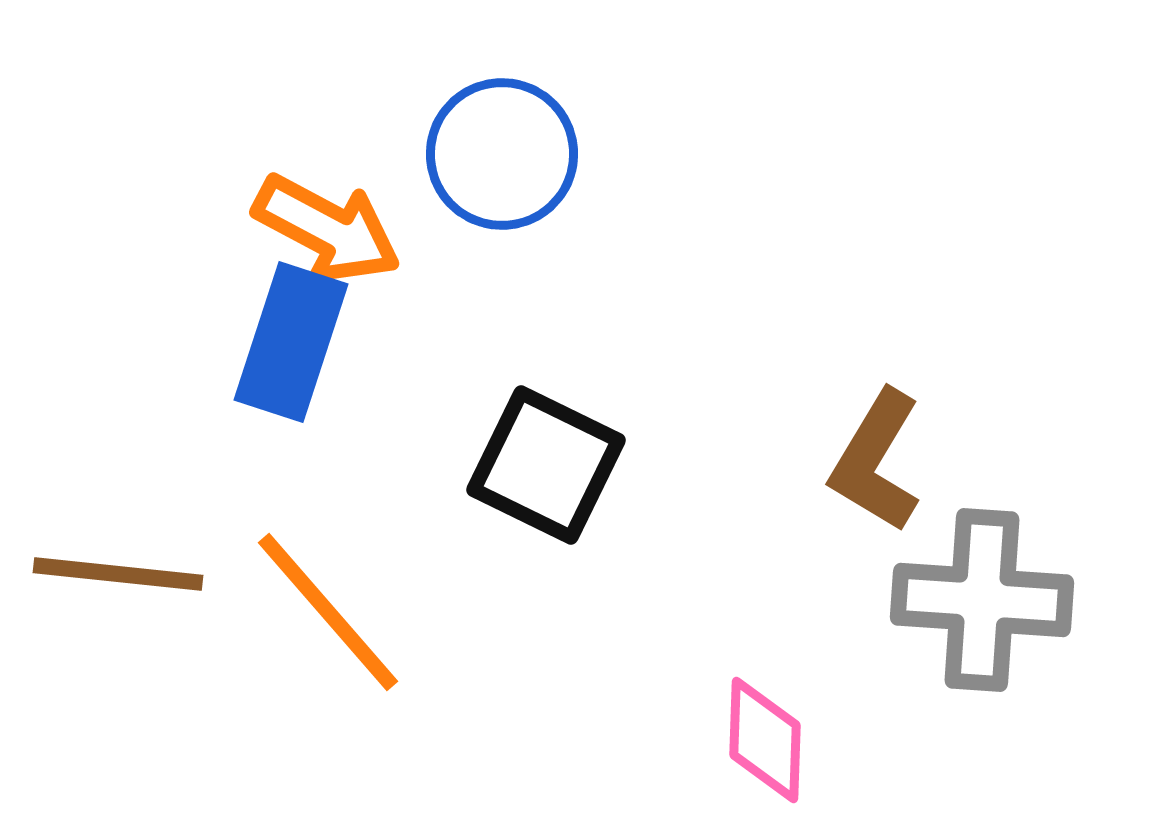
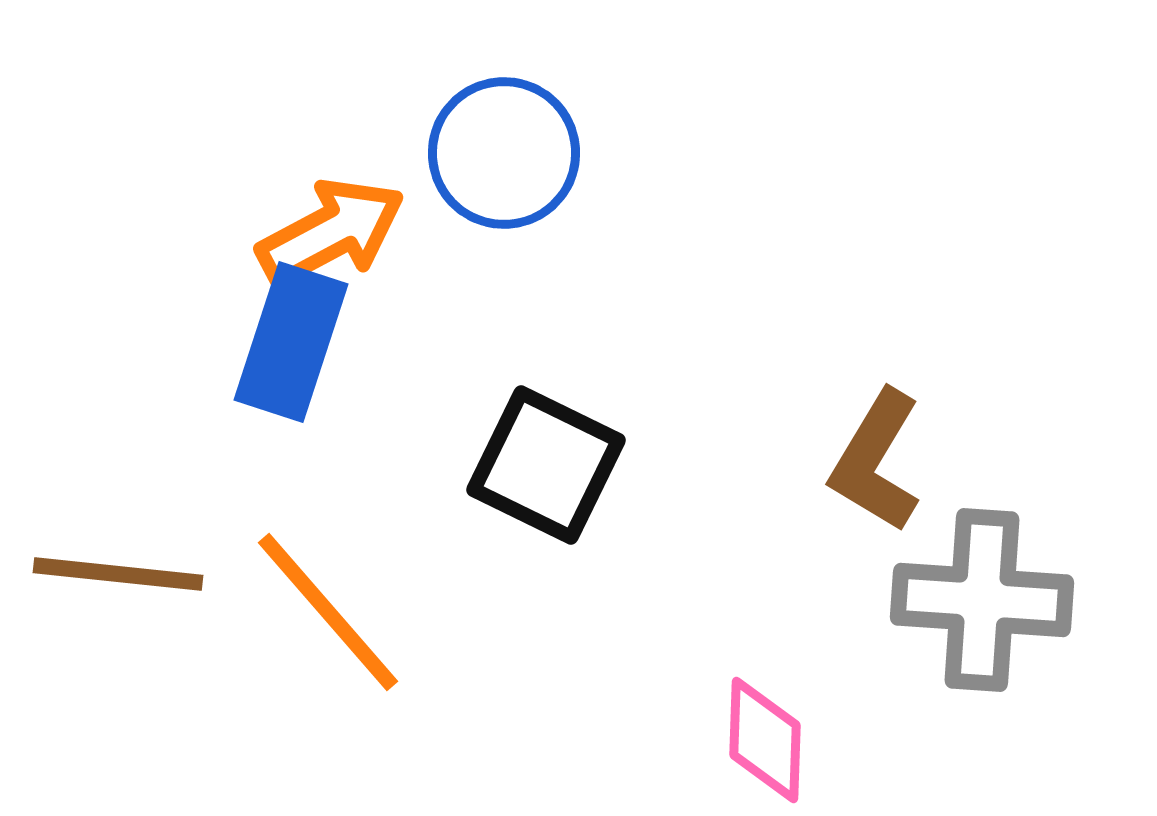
blue circle: moved 2 px right, 1 px up
orange arrow: moved 4 px right, 3 px down; rotated 56 degrees counterclockwise
